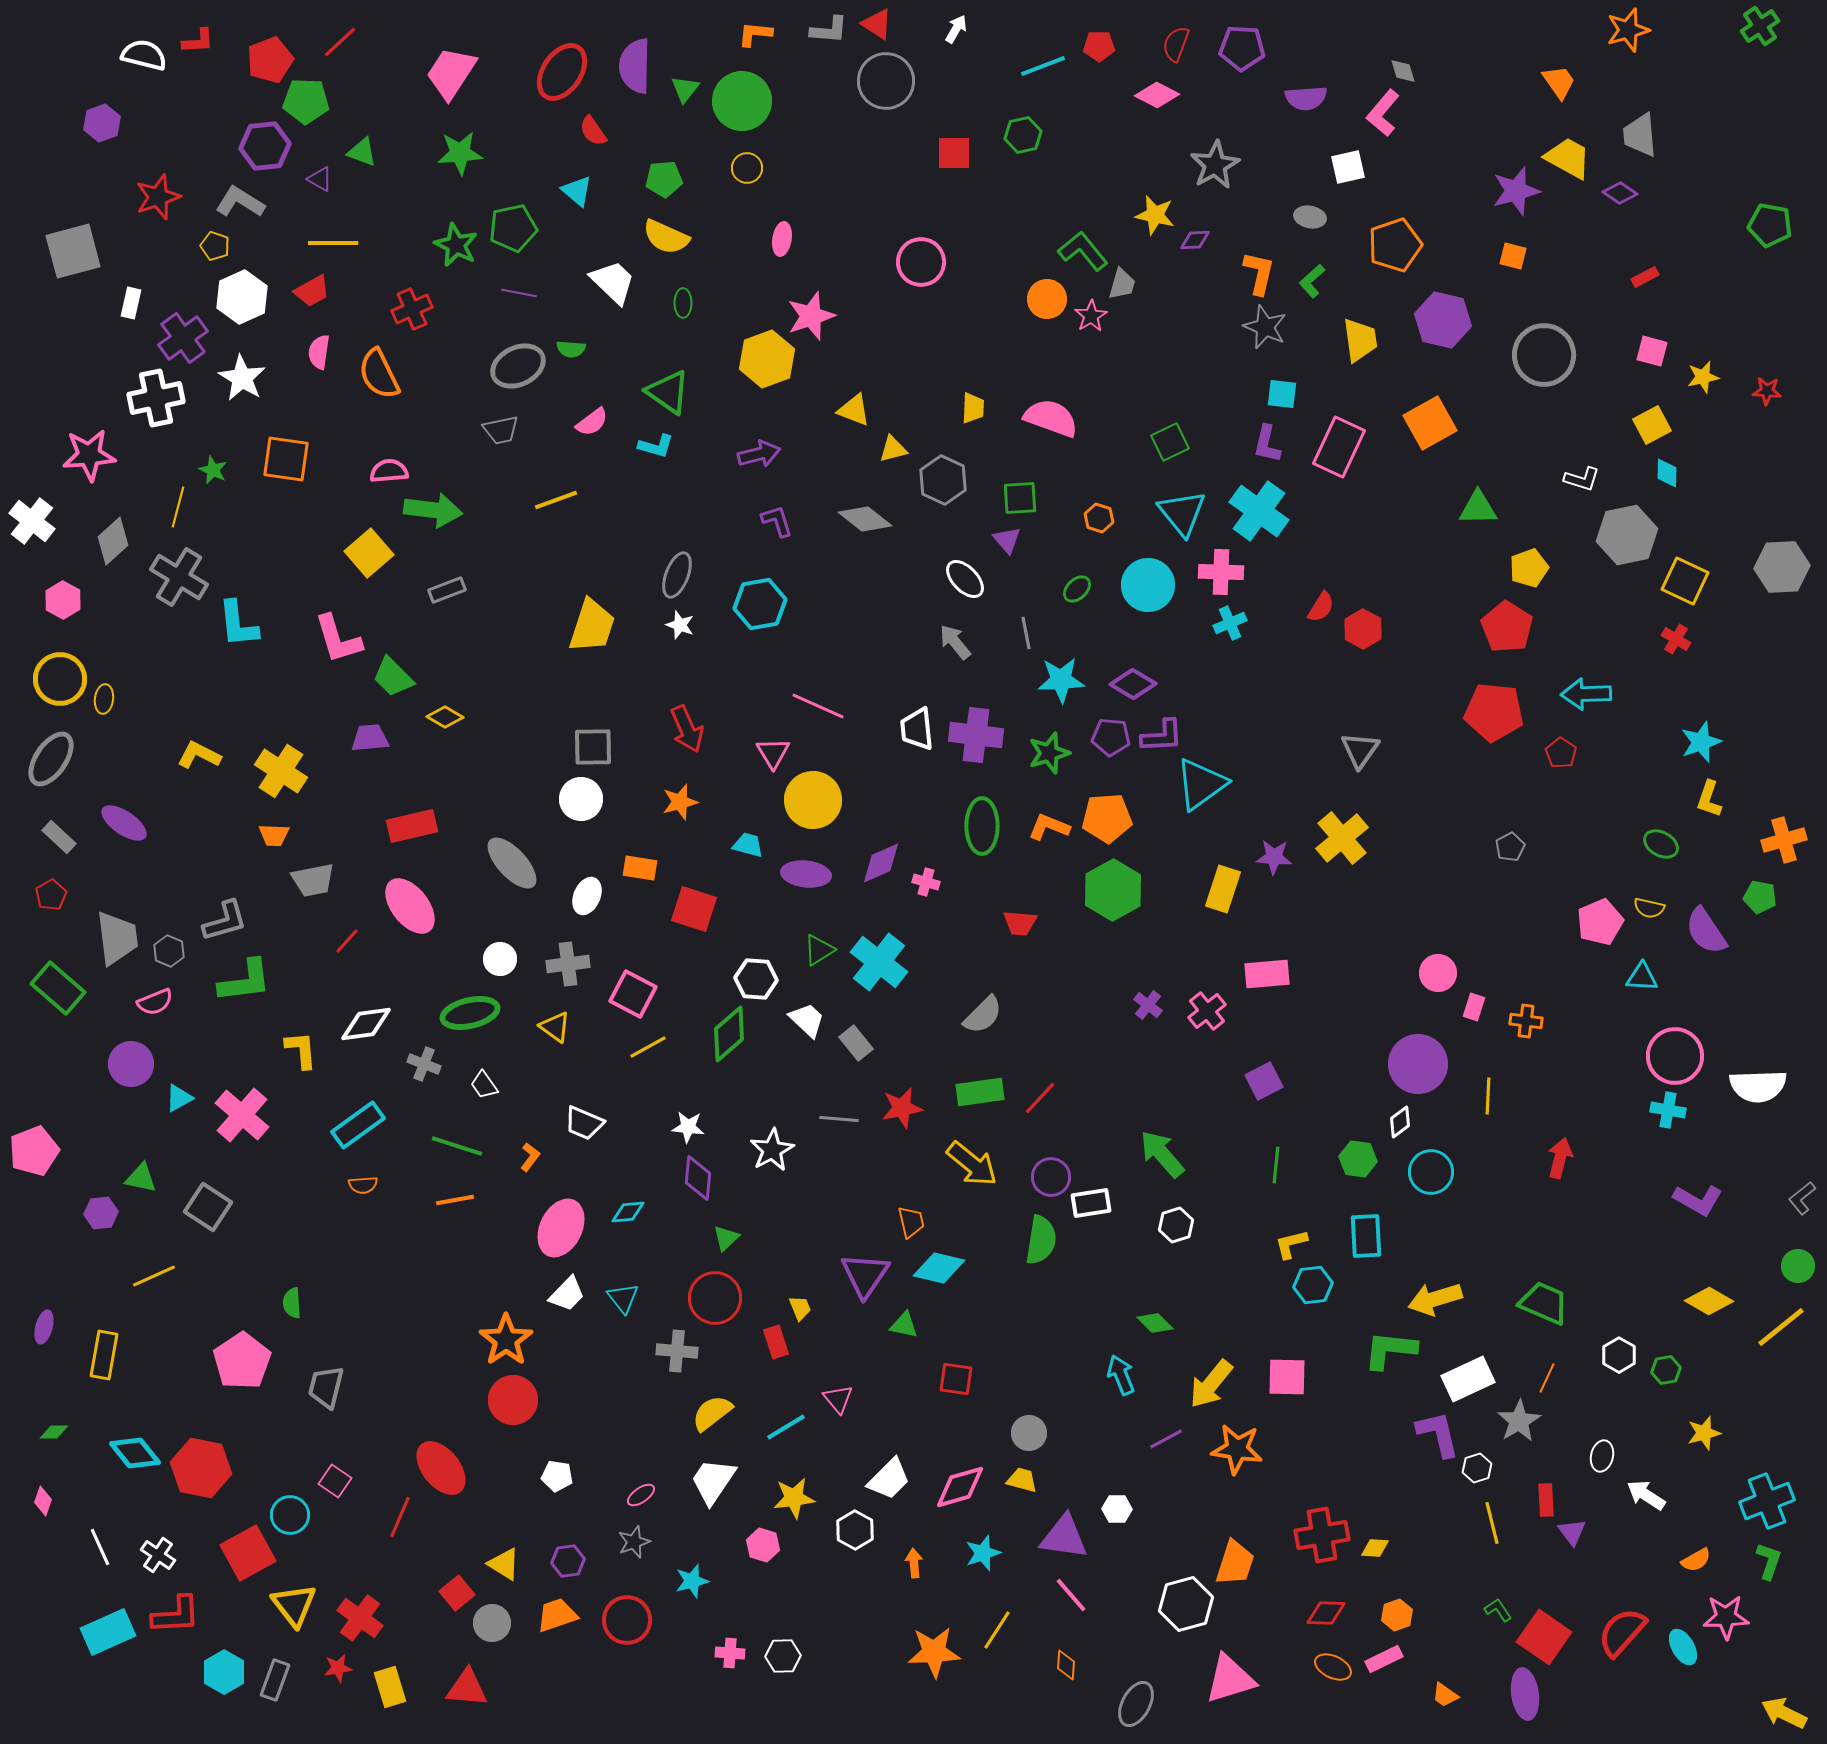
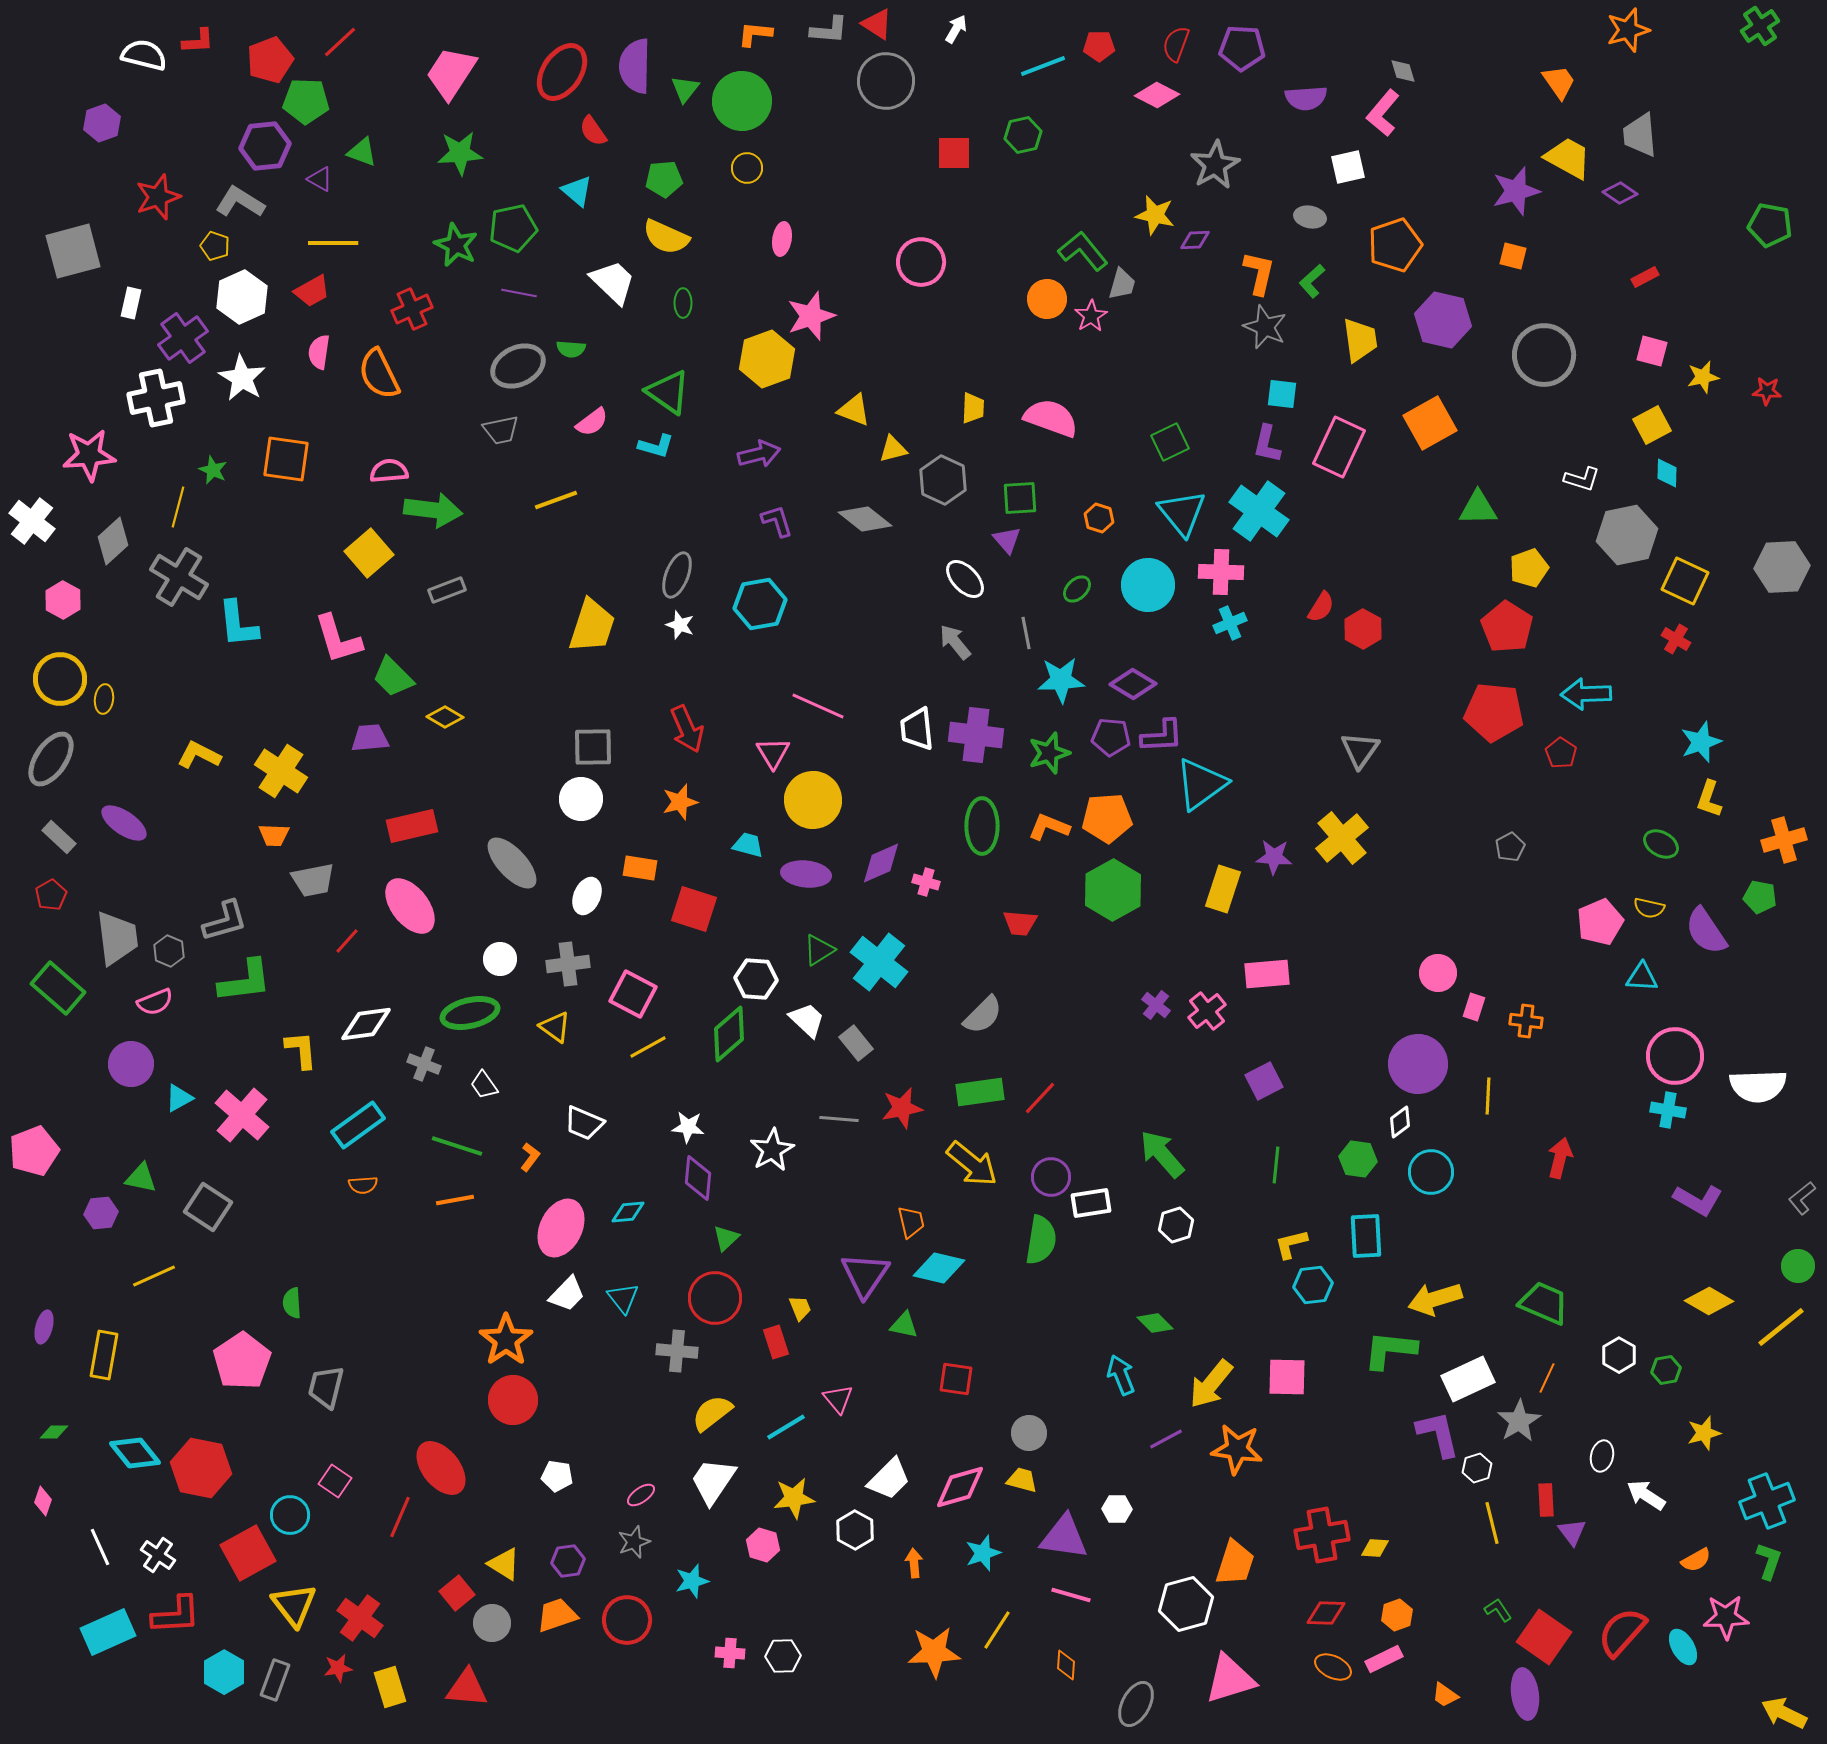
purple cross at (1148, 1005): moved 8 px right
pink line at (1071, 1595): rotated 33 degrees counterclockwise
